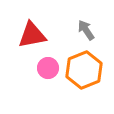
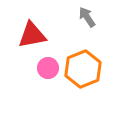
gray arrow: moved 1 px right, 13 px up
orange hexagon: moved 1 px left, 1 px up
